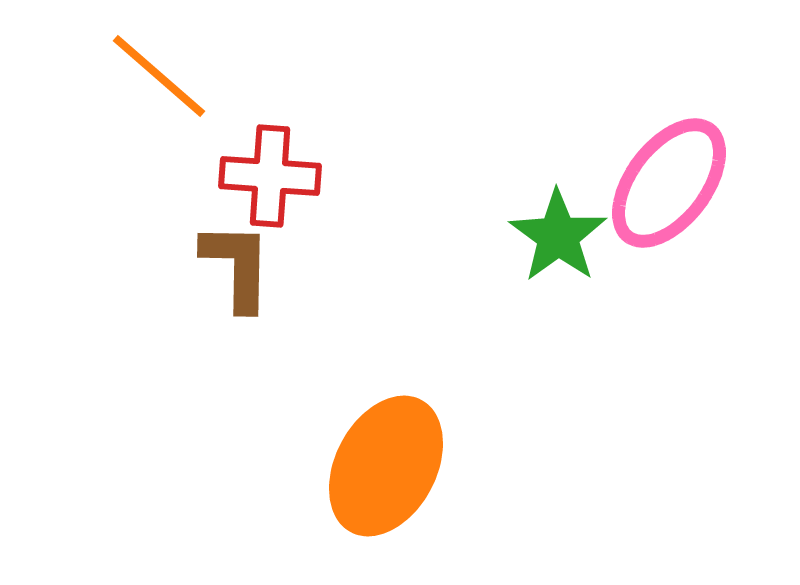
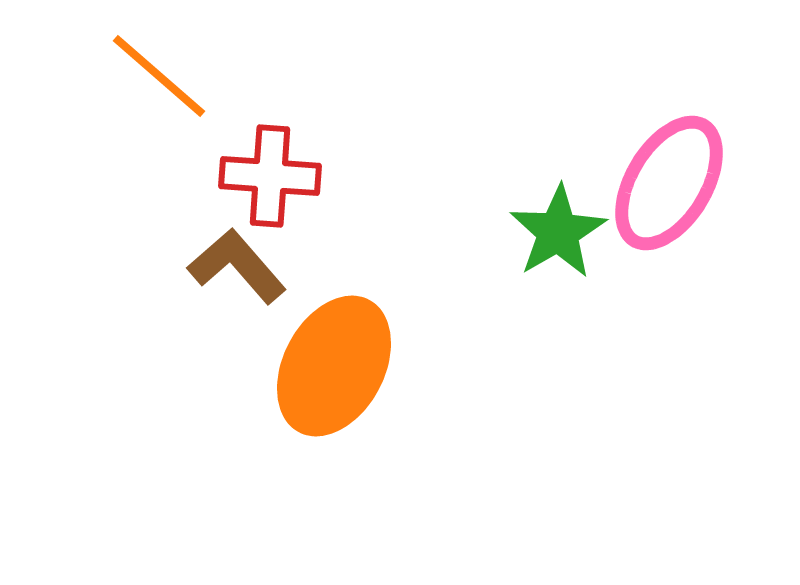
pink ellipse: rotated 6 degrees counterclockwise
green star: moved 4 px up; rotated 6 degrees clockwise
brown L-shape: rotated 42 degrees counterclockwise
orange ellipse: moved 52 px left, 100 px up
